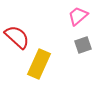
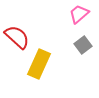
pink trapezoid: moved 1 px right, 2 px up
gray square: rotated 18 degrees counterclockwise
